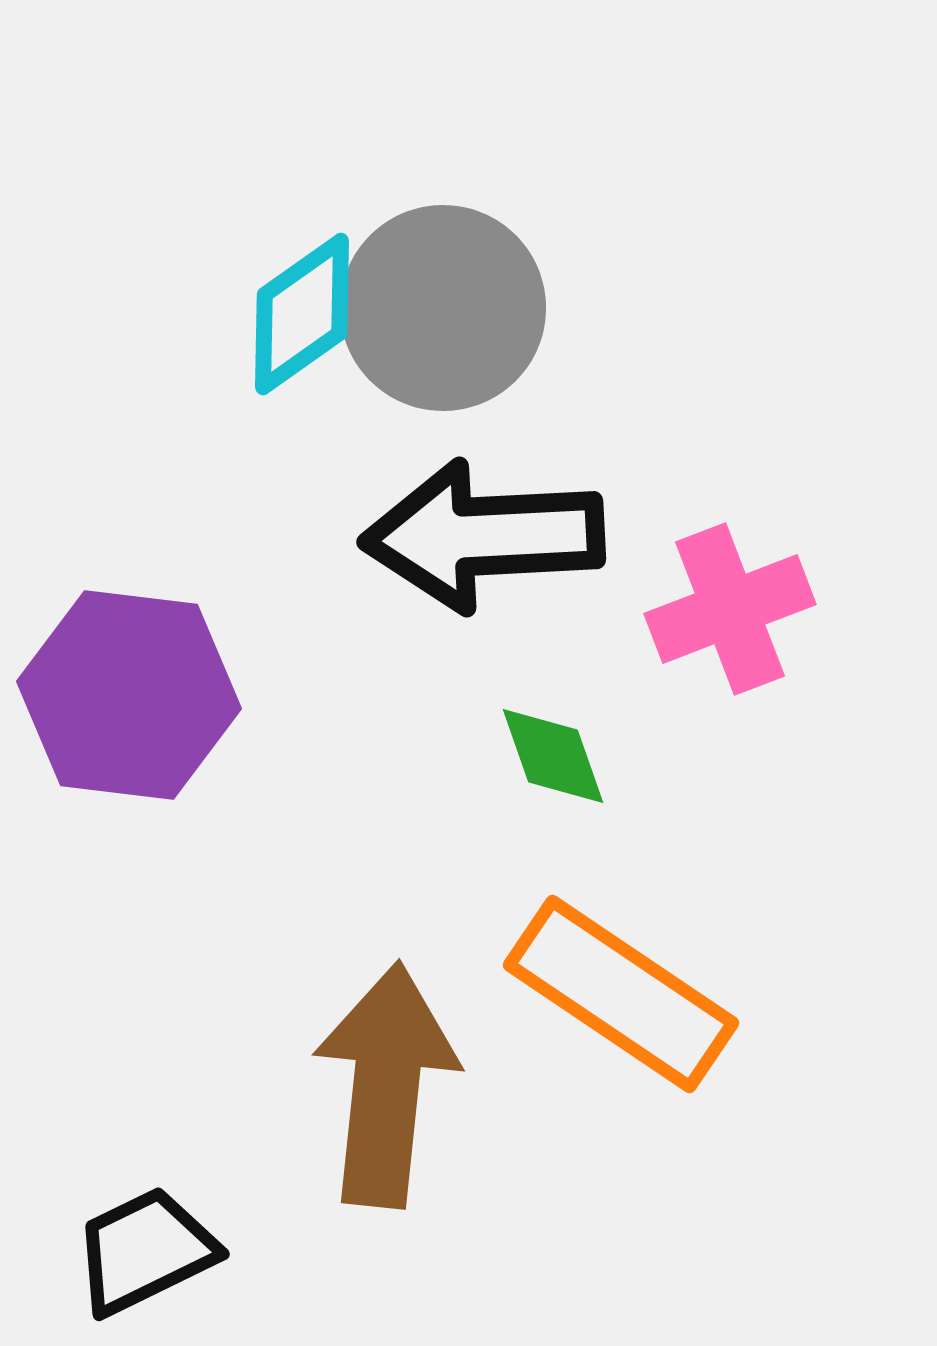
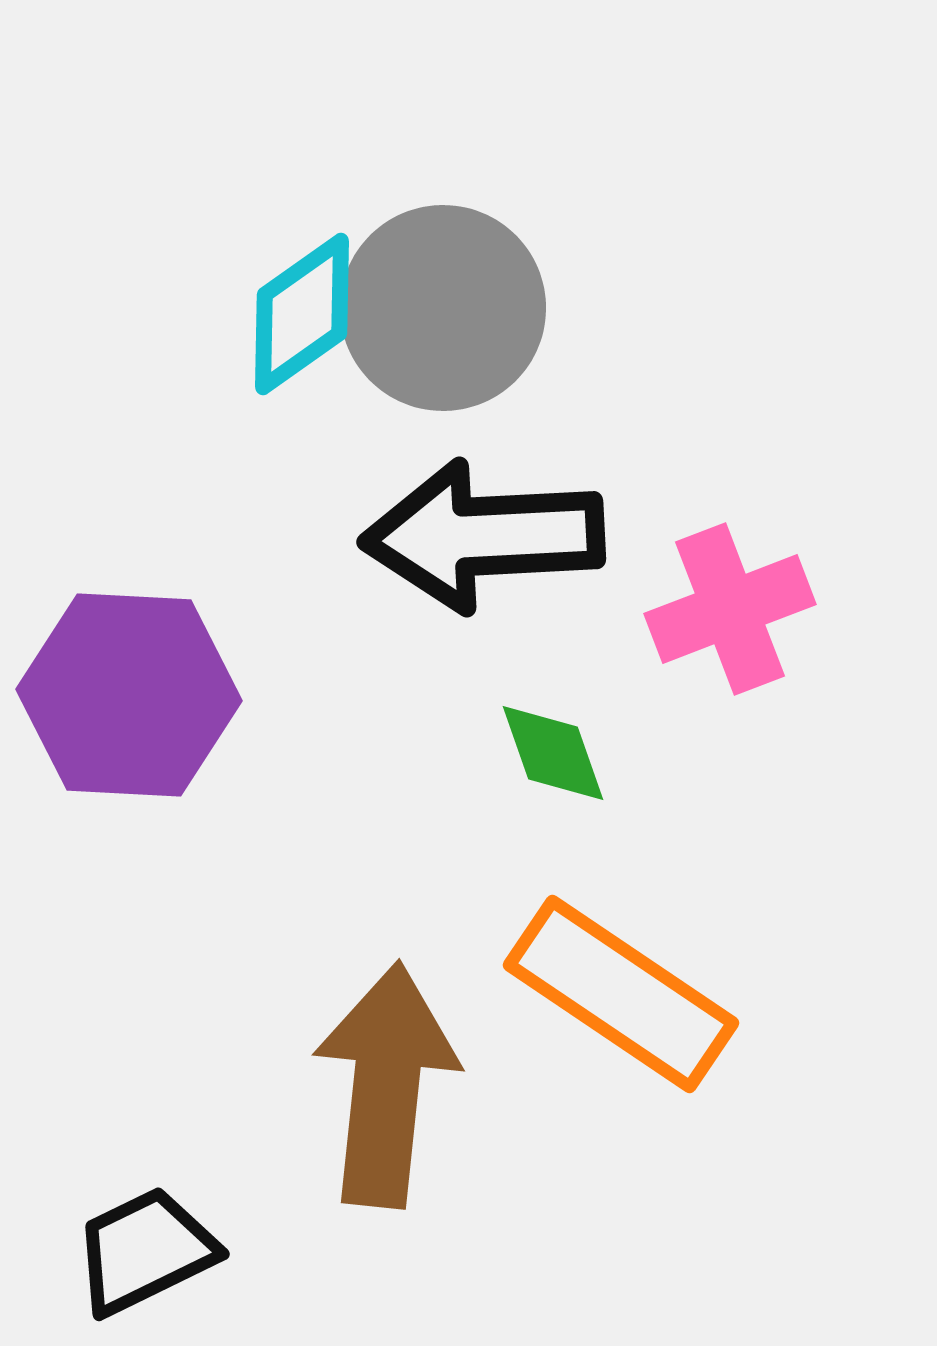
purple hexagon: rotated 4 degrees counterclockwise
green diamond: moved 3 px up
